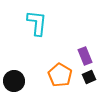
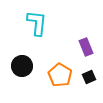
purple rectangle: moved 1 px right, 9 px up
black circle: moved 8 px right, 15 px up
